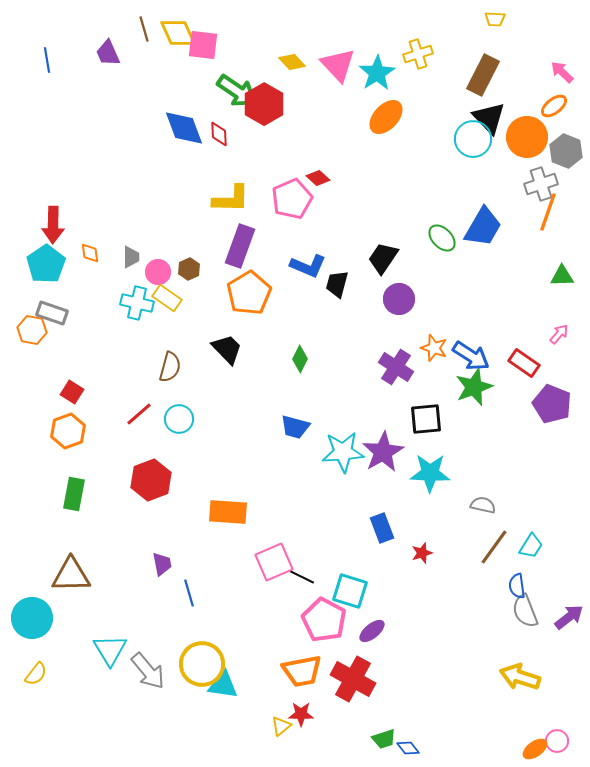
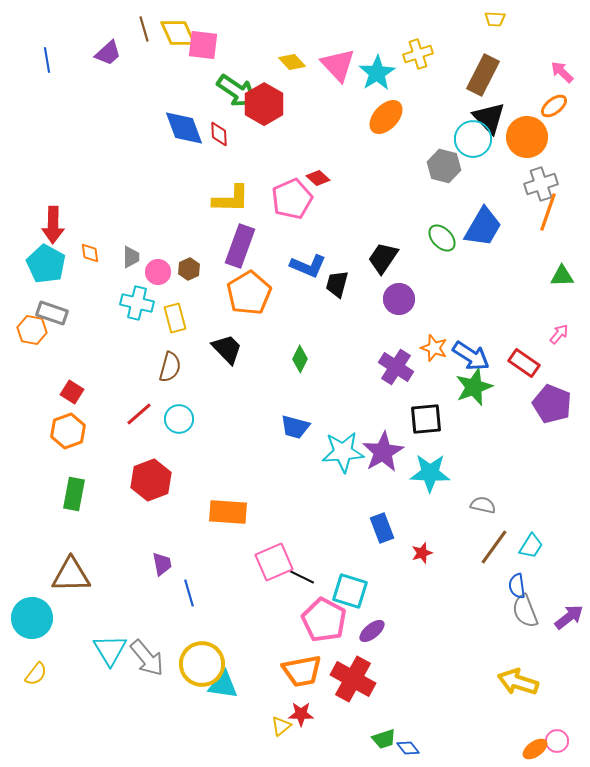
purple trapezoid at (108, 53): rotated 108 degrees counterclockwise
gray hexagon at (566, 151): moved 122 px left, 15 px down; rotated 8 degrees counterclockwise
cyan pentagon at (46, 264): rotated 9 degrees counterclockwise
yellow rectangle at (167, 298): moved 8 px right, 20 px down; rotated 40 degrees clockwise
gray arrow at (148, 671): moved 1 px left, 13 px up
yellow arrow at (520, 677): moved 2 px left, 5 px down
